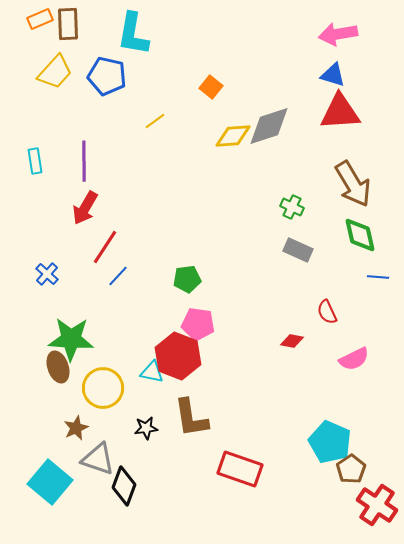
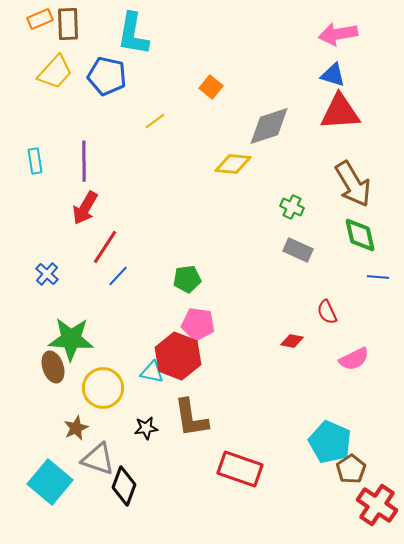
yellow diamond at (233, 136): moved 28 px down; rotated 9 degrees clockwise
brown ellipse at (58, 367): moved 5 px left
